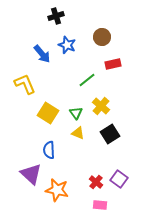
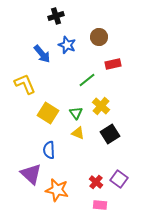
brown circle: moved 3 px left
